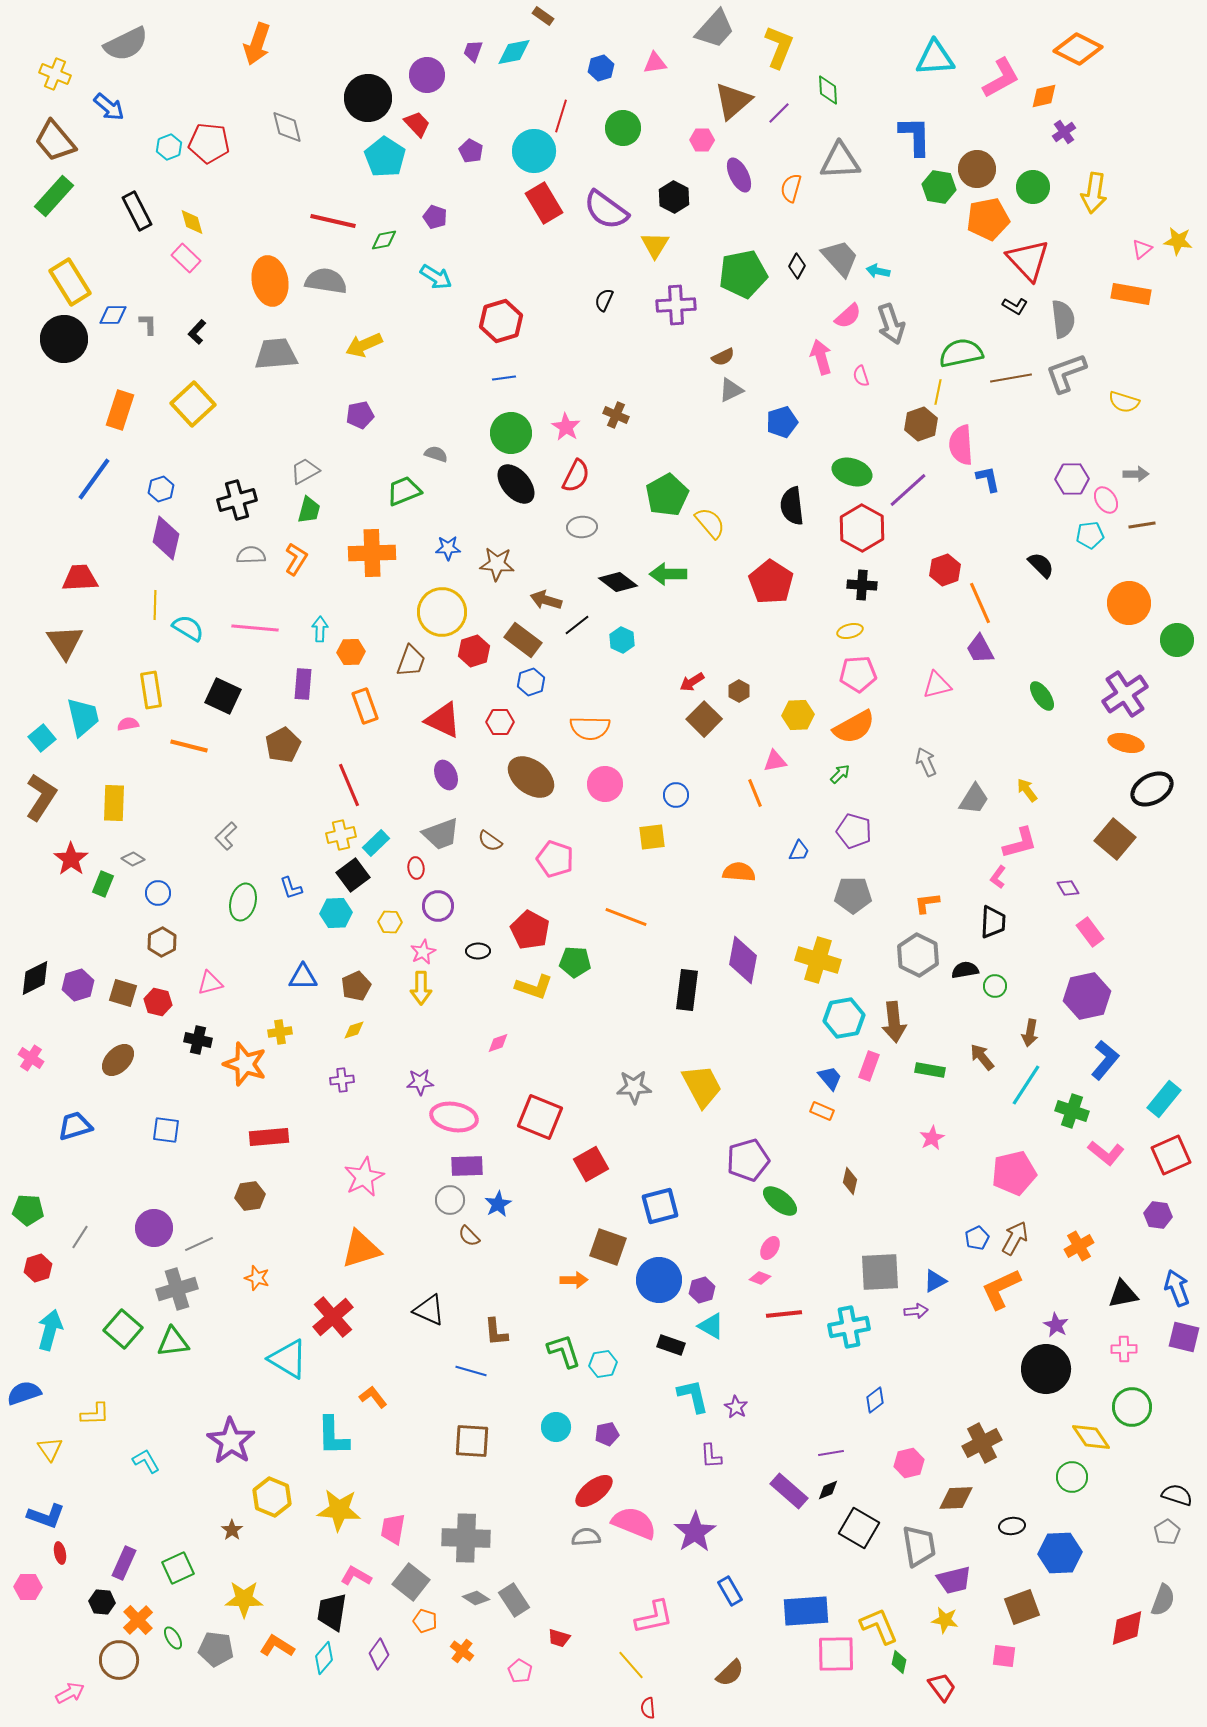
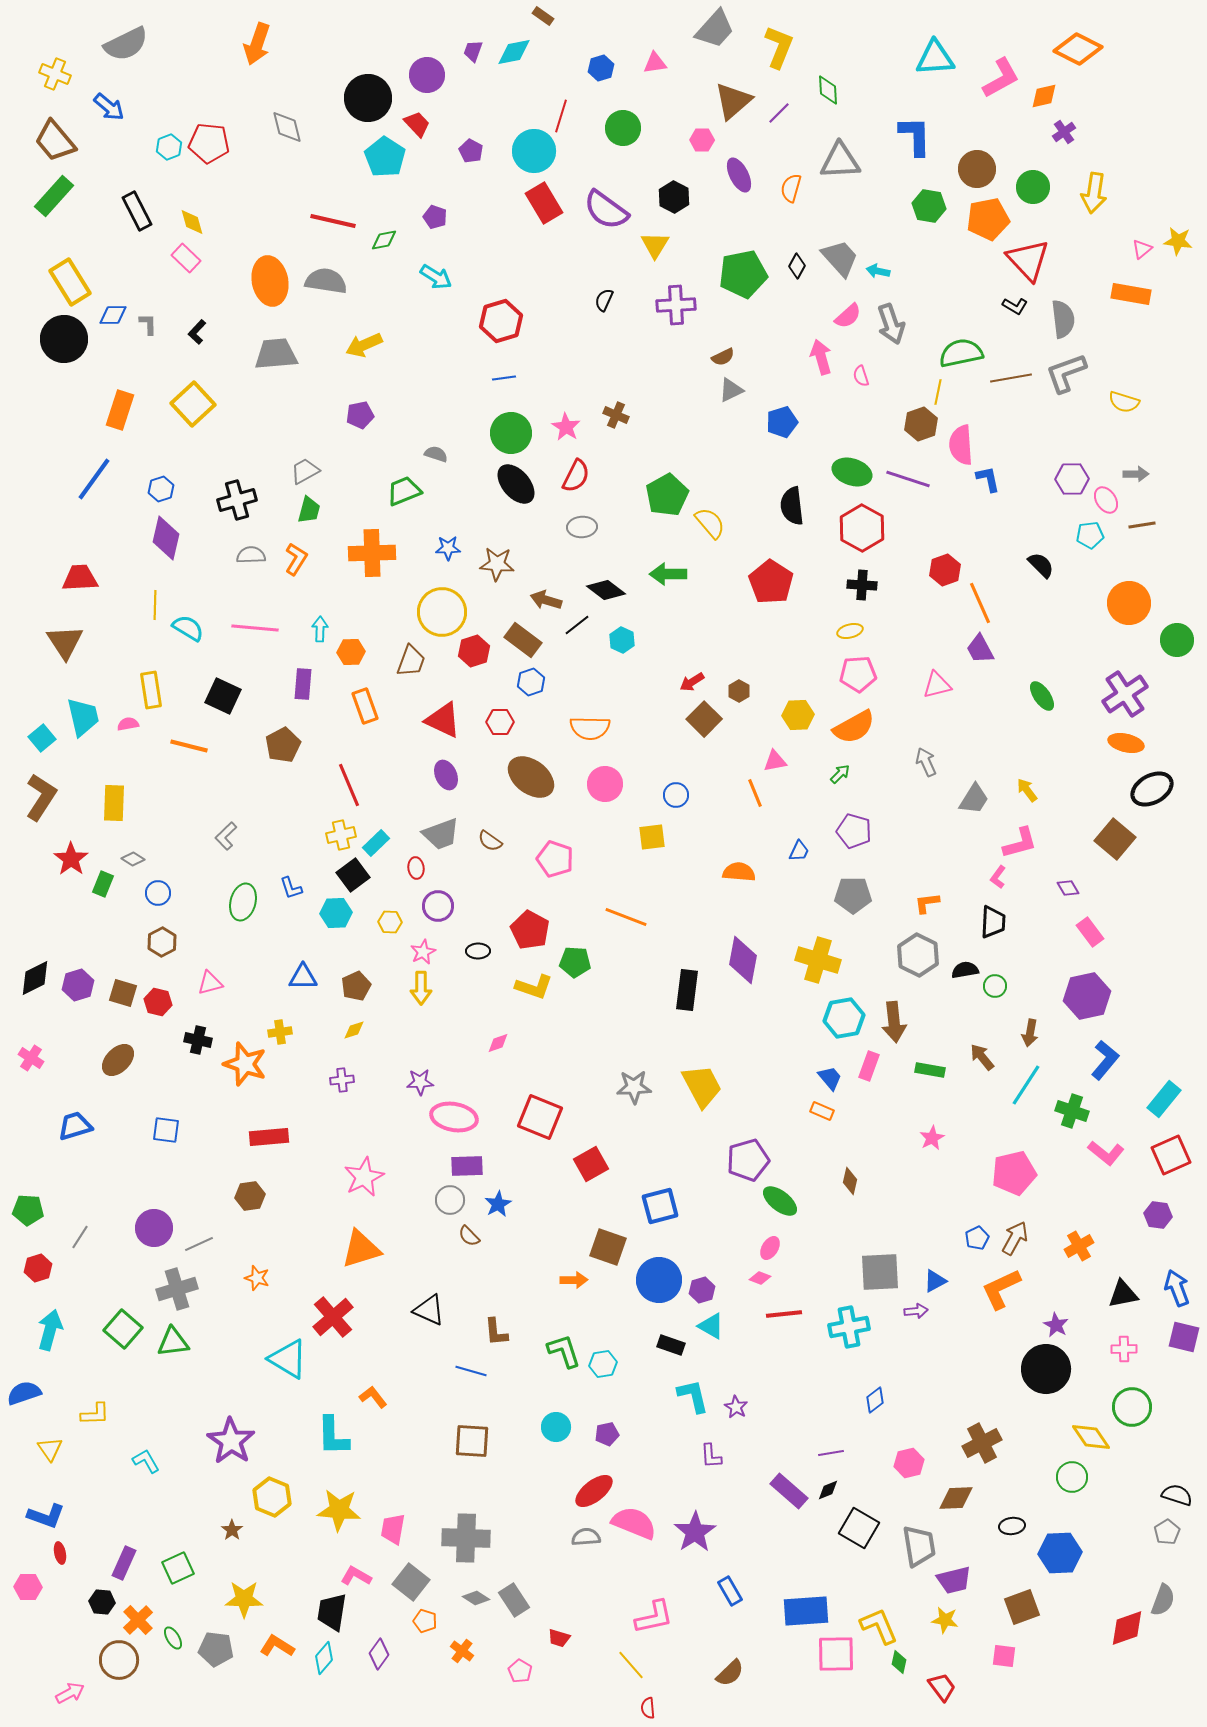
green hexagon at (939, 187): moved 10 px left, 19 px down
purple line at (908, 490): moved 11 px up; rotated 60 degrees clockwise
black diamond at (618, 582): moved 12 px left, 8 px down
